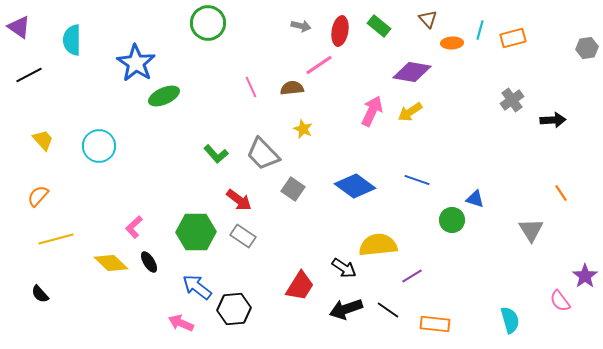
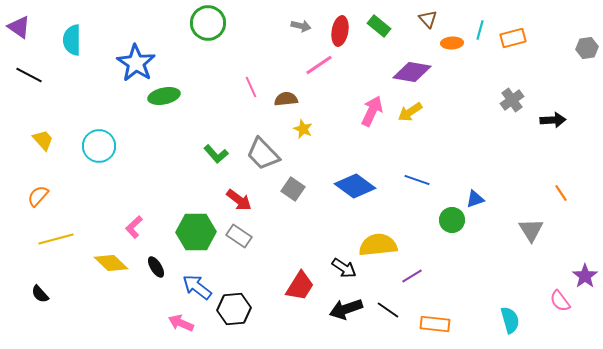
black line at (29, 75): rotated 56 degrees clockwise
brown semicircle at (292, 88): moved 6 px left, 11 px down
green ellipse at (164, 96): rotated 12 degrees clockwise
blue triangle at (475, 199): rotated 36 degrees counterclockwise
gray rectangle at (243, 236): moved 4 px left
black ellipse at (149, 262): moved 7 px right, 5 px down
